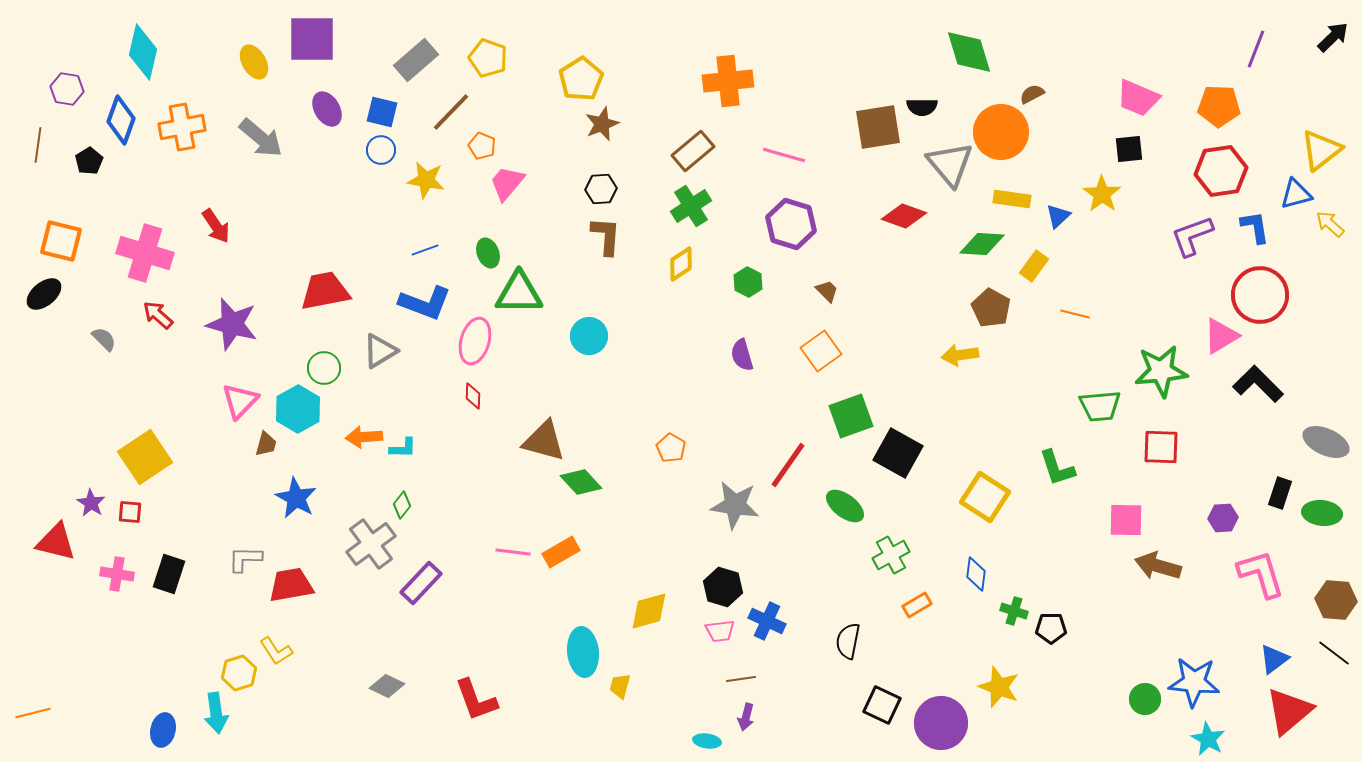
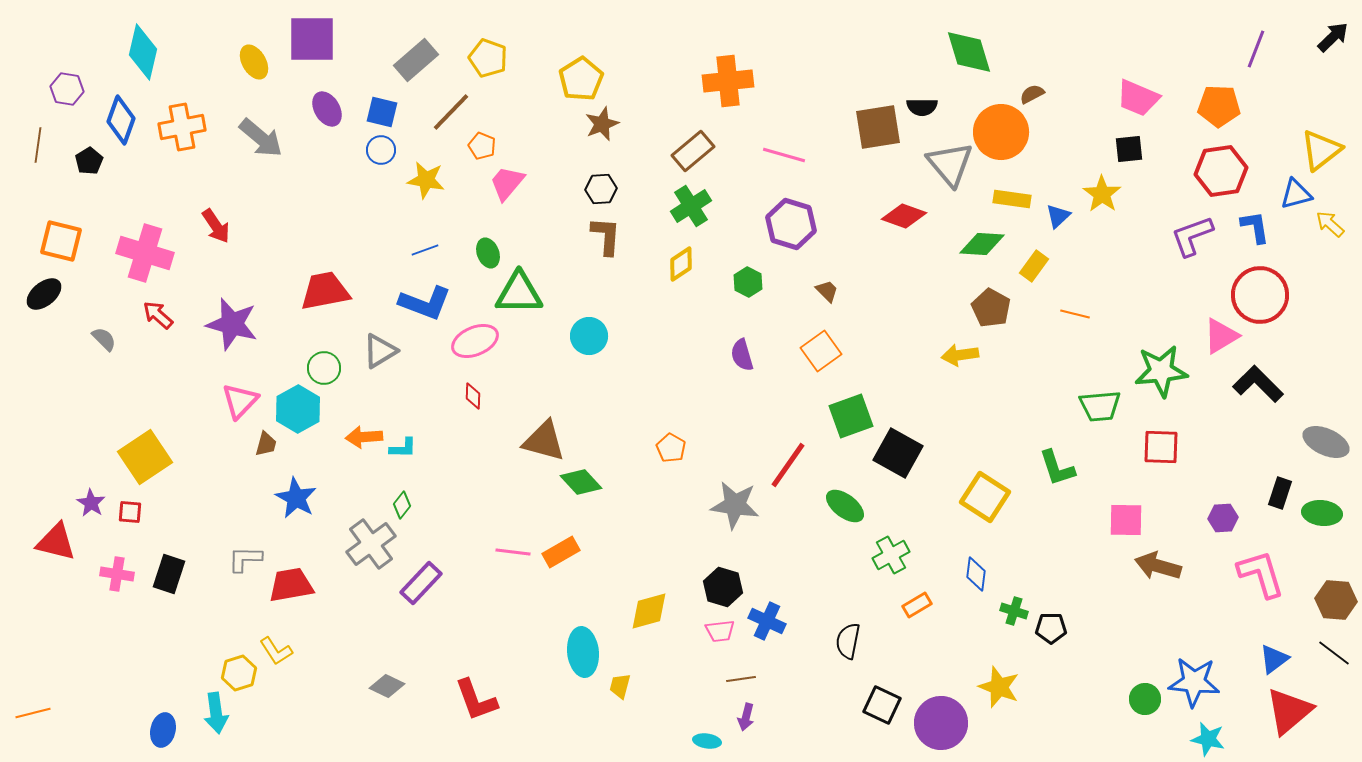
pink ellipse at (475, 341): rotated 51 degrees clockwise
cyan star at (1208, 739): rotated 16 degrees counterclockwise
